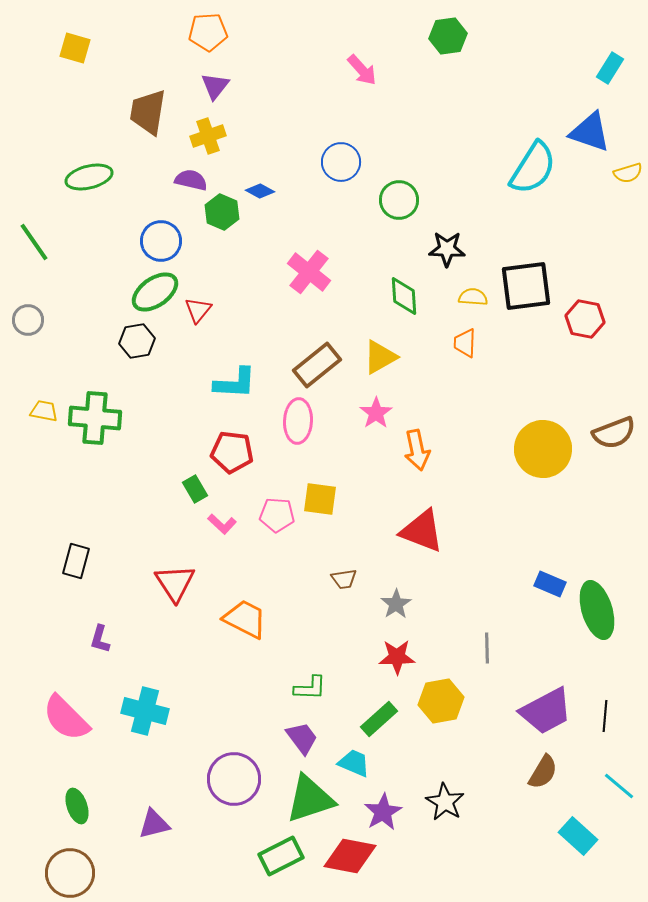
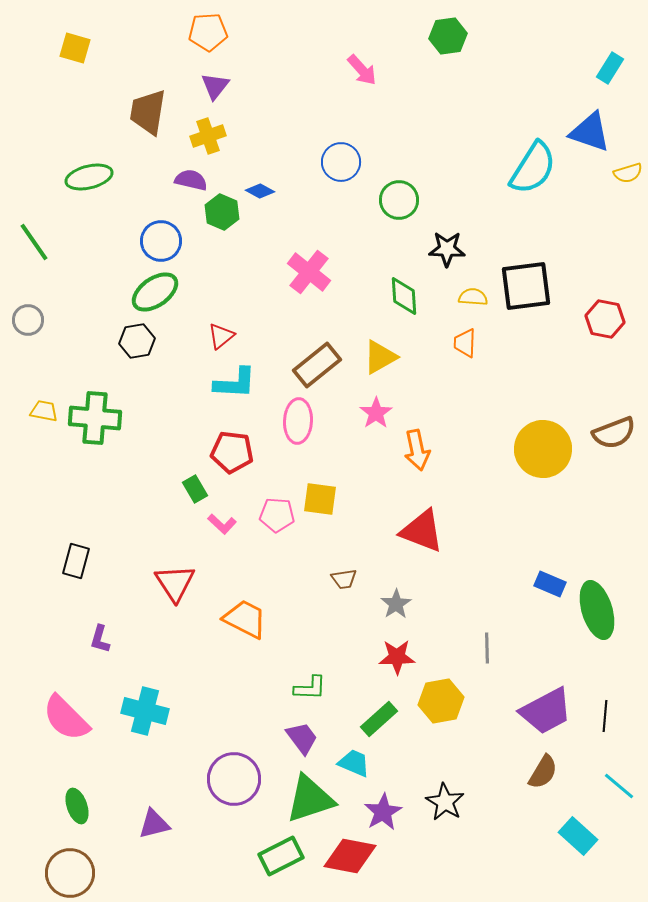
red triangle at (198, 310): moved 23 px right, 26 px down; rotated 12 degrees clockwise
red hexagon at (585, 319): moved 20 px right
